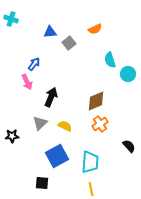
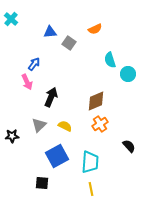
cyan cross: rotated 24 degrees clockwise
gray square: rotated 16 degrees counterclockwise
gray triangle: moved 1 px left, 2 px down
